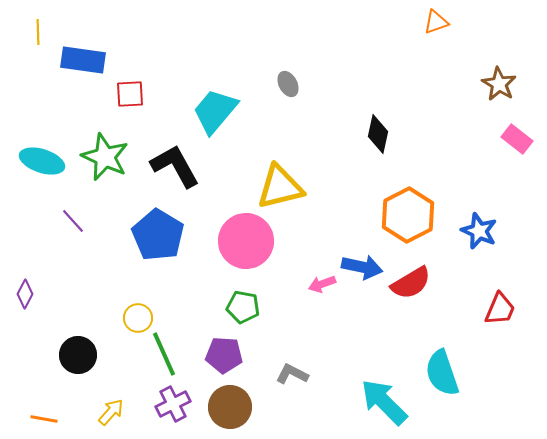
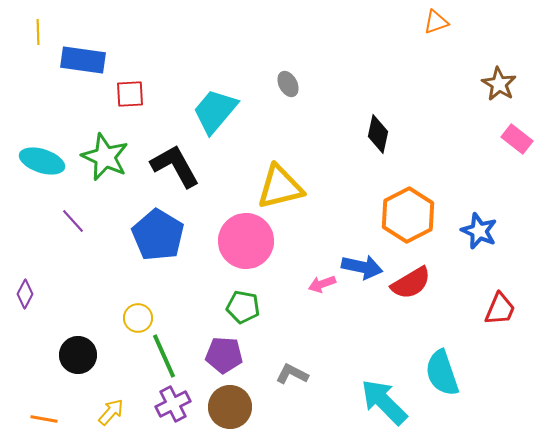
green line: moved 2 px down
